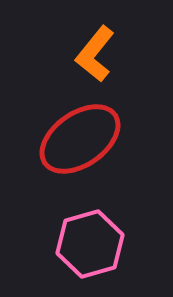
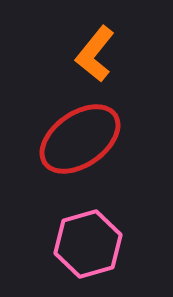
pink hexagon: moved 2 px left
